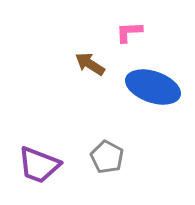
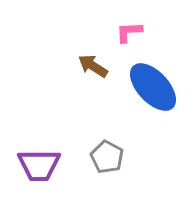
brown arrow: moved 3 px right, 2 px down
blue ellipse: rotated 28 degrees clockwise
purple trapezoid: rotated 21 degrees counterclockwise
